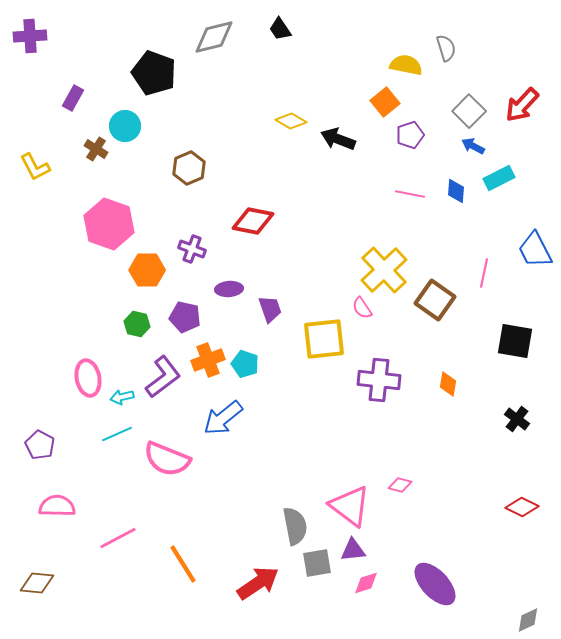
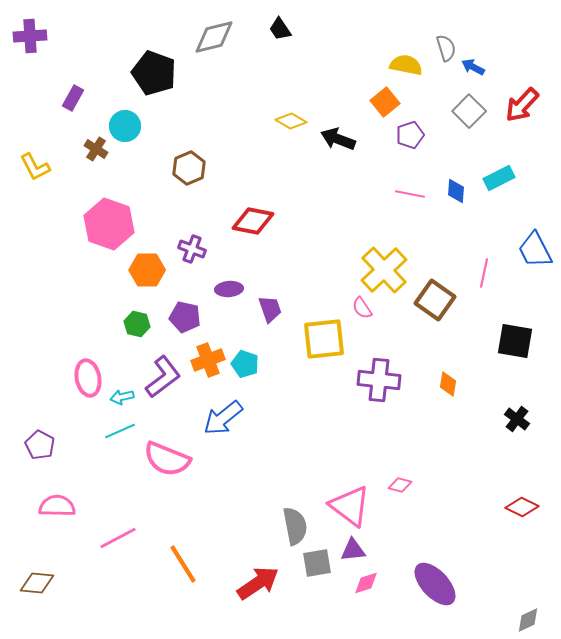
blue arrow at (473, 146): moved 79 px up
cyan line at (117, 434): moved 3 px right, 3 px up
